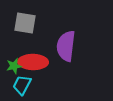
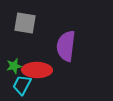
red ellipse: moved 4 px right, 8 px down
